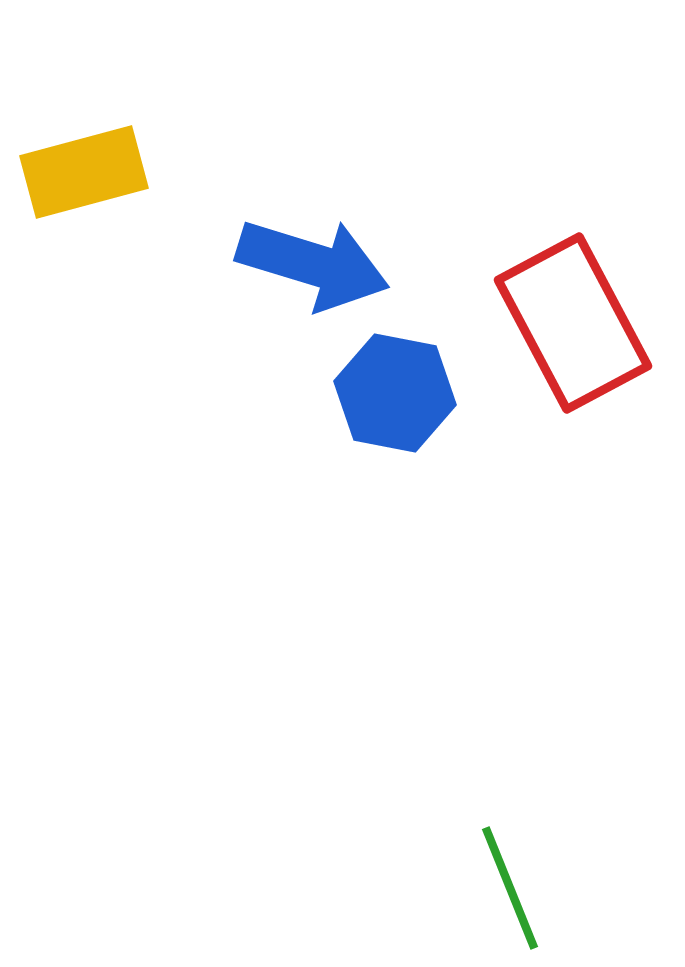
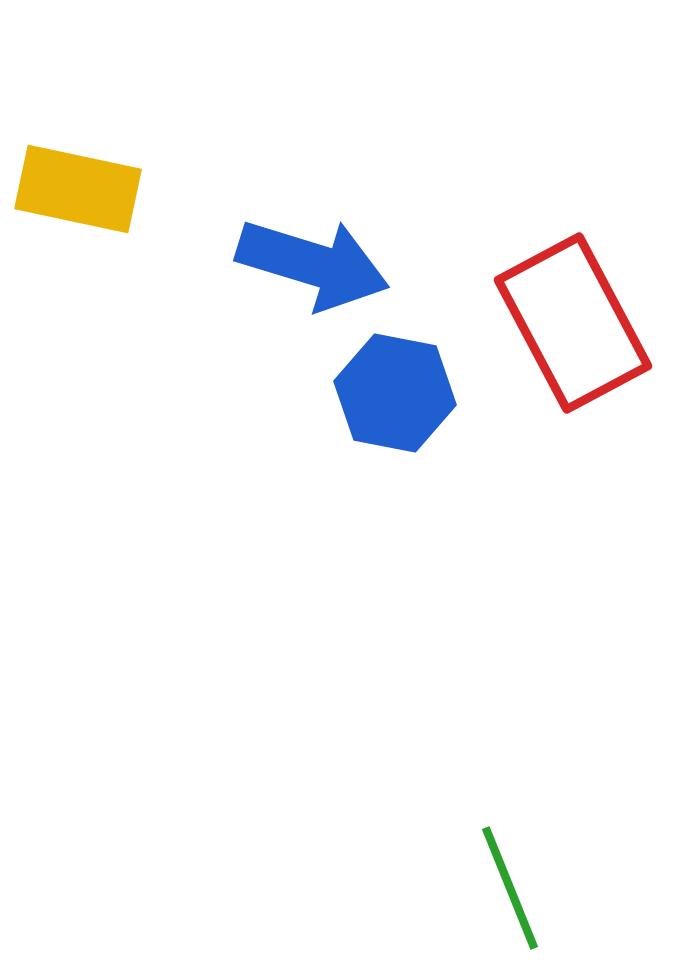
yellow rectangle: moved 6 px left, 17 px down; rotated 27 degrees clockwise
